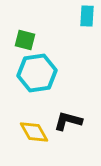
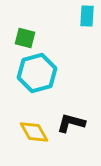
green square: moved 2 px up
cyan hexagon: rotated 6 degrees counterclockwise
black L-shape: moved 3 px right, 2 px down
